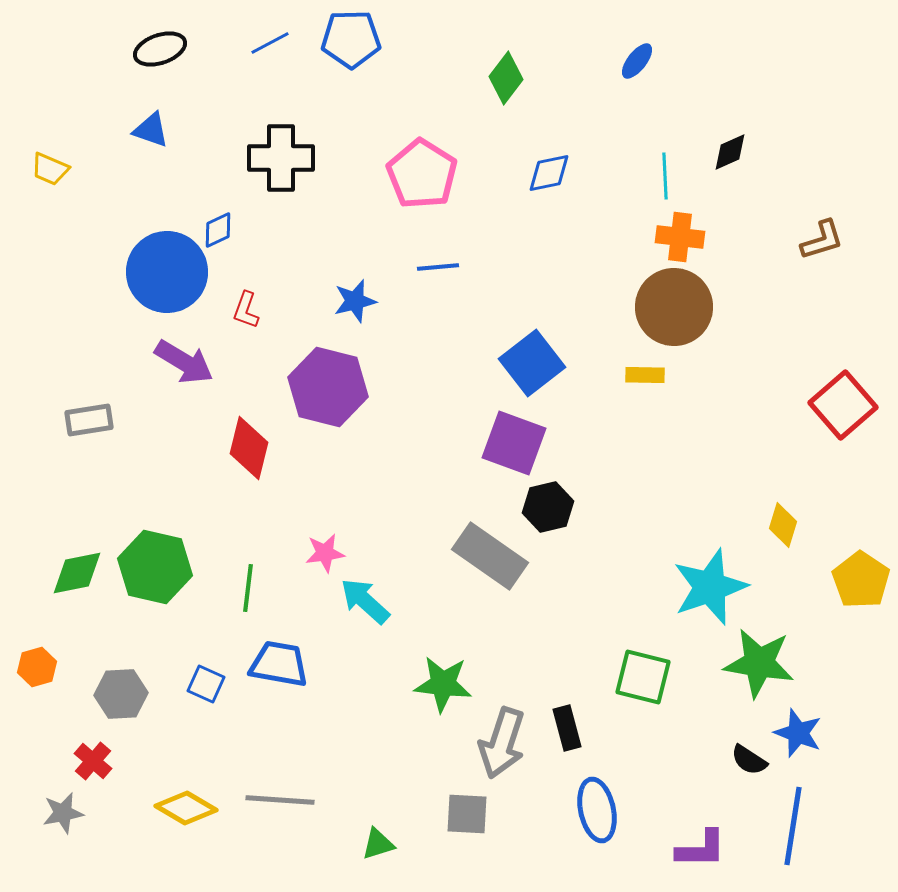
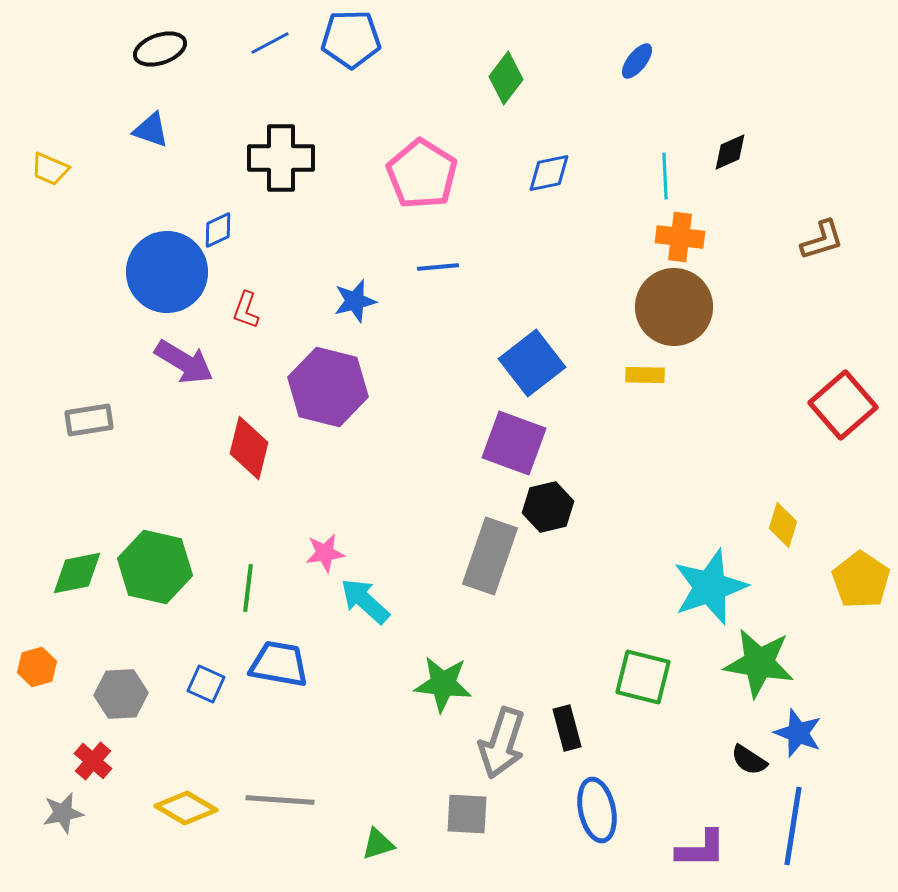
gray rectangle at (490, 556): rotated 74 degrees clockwise
